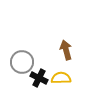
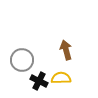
gray circle: moved 2 px up
black cross: moved 3 px down
